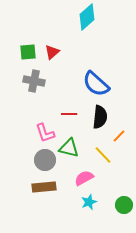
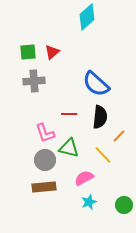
gray cross: rotated 15 degrees counterclockwise
